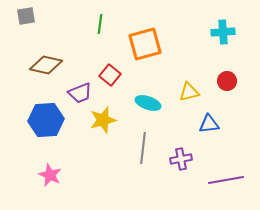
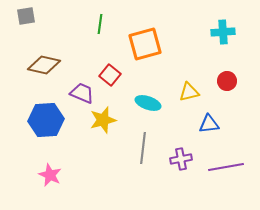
brown diamond: moved 2 px left
purple trapezoid: moved 2 px right; rotated 135 degrees counterclockwise
purple line: moved 13 px up
